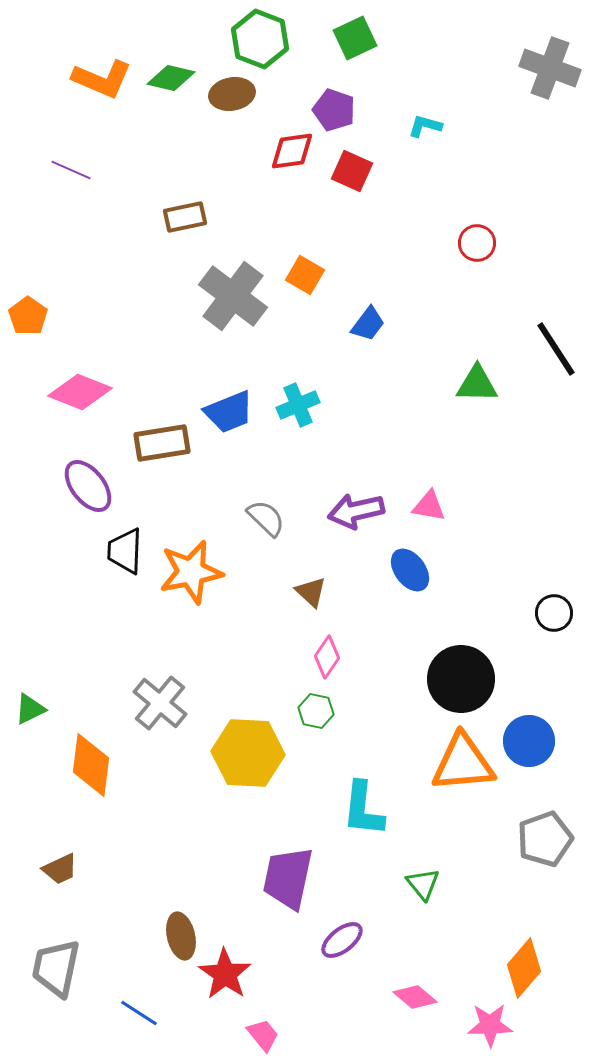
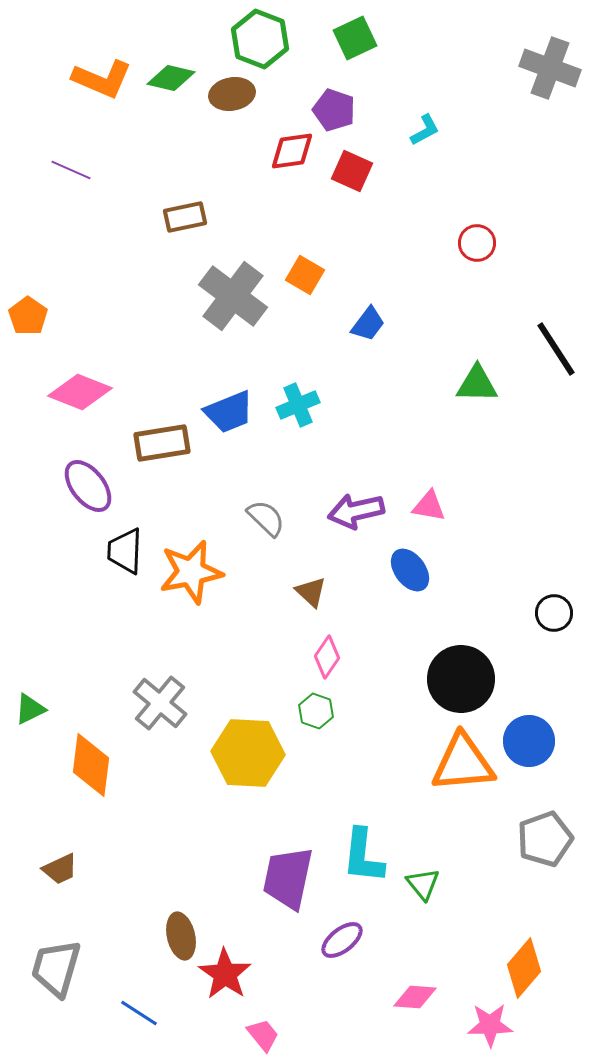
cyan L-shape at (425, 126): moved 4 px down; rotated 136 degrees clockwise
green hexagon at (316, 711): rotated 8 degrees clockwise
cyan L-shape at (363, 809): moved 47 px down
gray trapezoid at (56, 968): rotated 4 degrees clockwise
pink diamond at (415, 997): rotated 36 degrees counterclockwise
